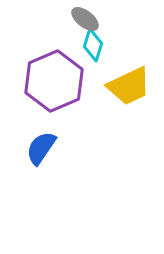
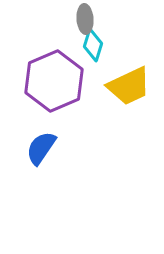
gray ellipse: rotated 48 degrees clockwise
